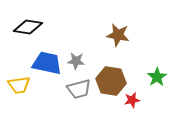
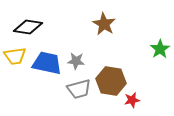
brown star: moved 14 px left, 11 px up; rotated 20 degrees clockwise
green star: moved 3 px right, 28 px up
yellow trapezoid: moved 4 px left, 29 px up
